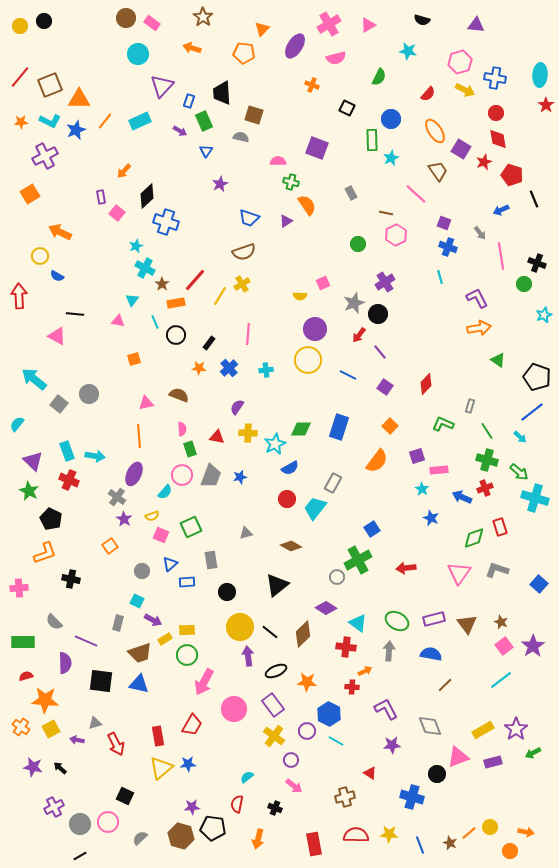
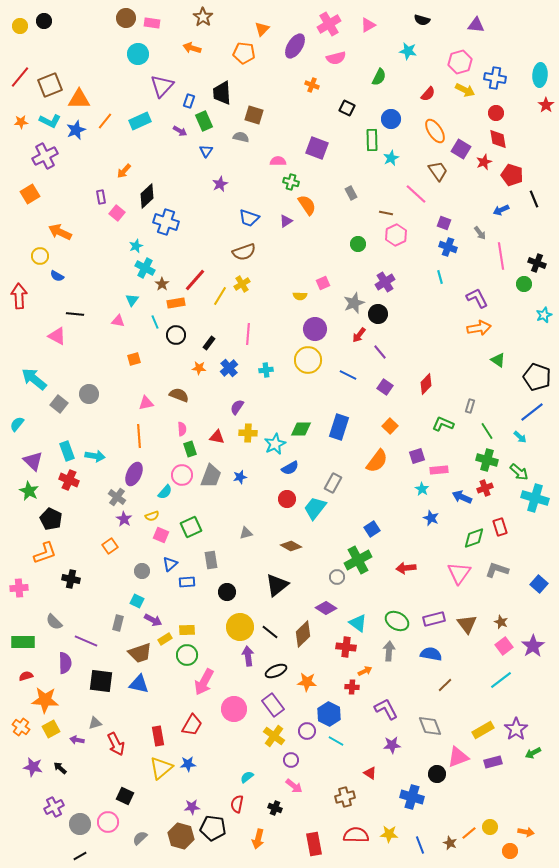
pink rectangle at (152, 23): rotated 28 degrees counterclockwise
